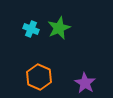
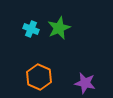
purple star: rotated 20 degrees counterclockwise
